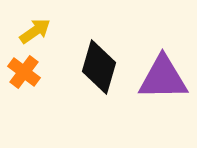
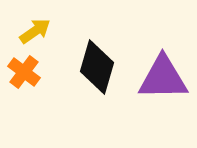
black diamond: moved 2 px left
